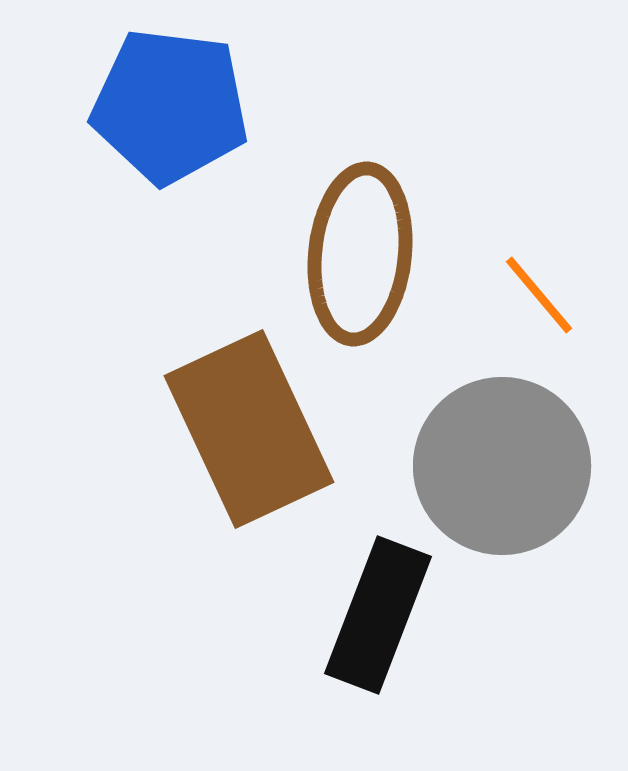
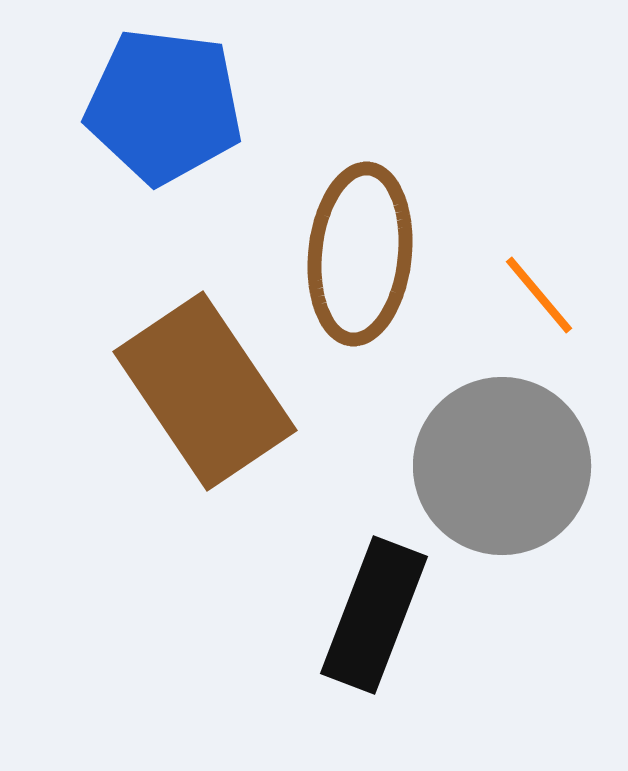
blue pentagon: moved 6 px left
brown rectangle: moved 44 px left, 38 px up; rotated 9 degrees counterclockwise
black rectangle: moved 4 px left
